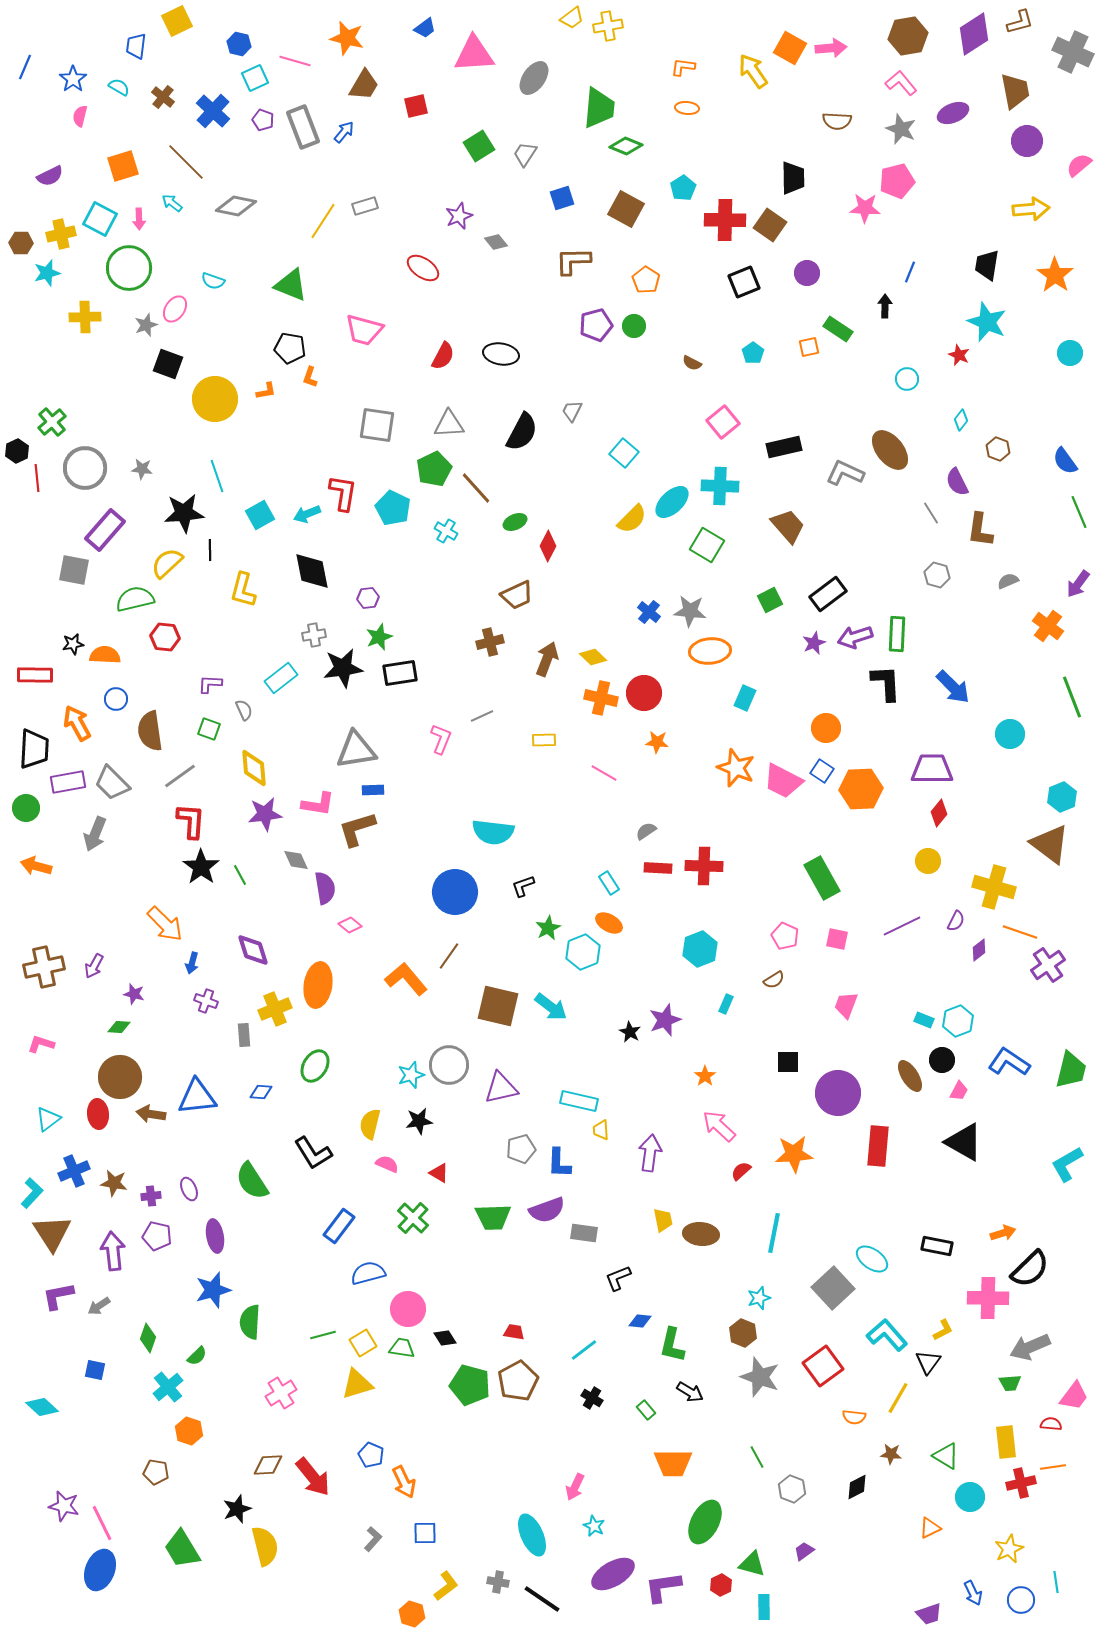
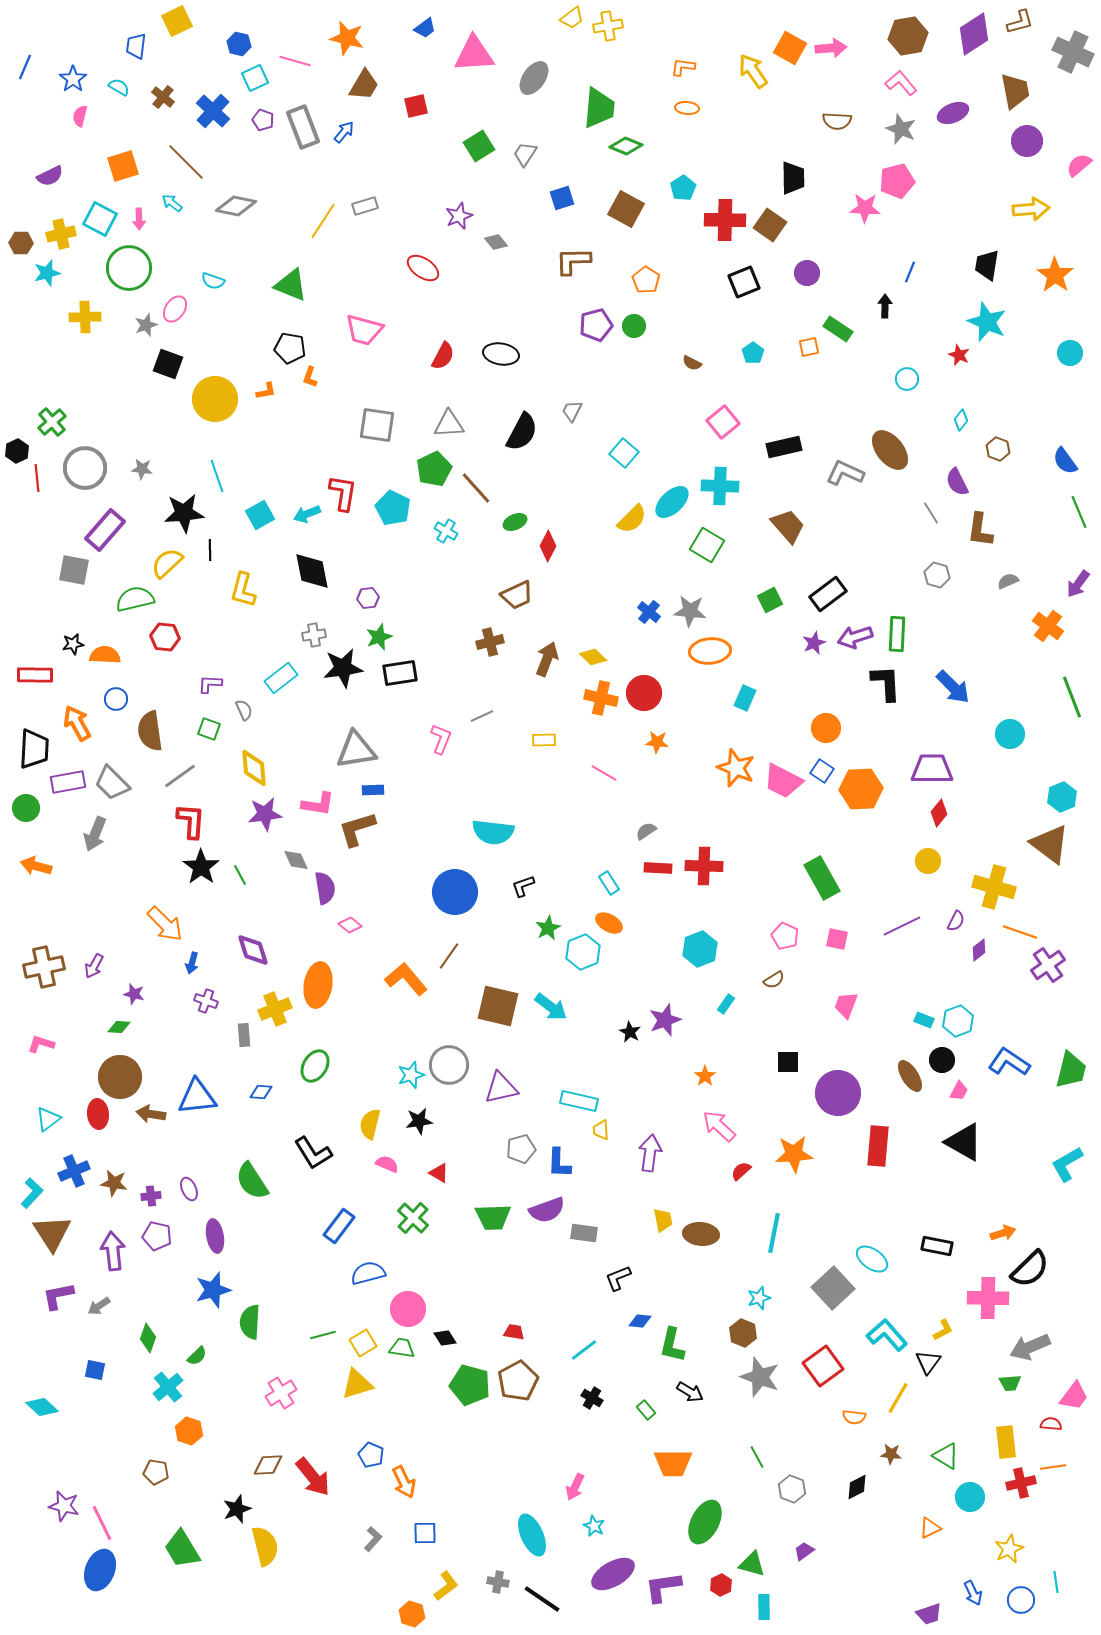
cyan rectangle at (726, 1004): rotated 12 degrees clockwise
